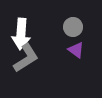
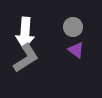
white arrow: moved 4 px right, 1 px up
